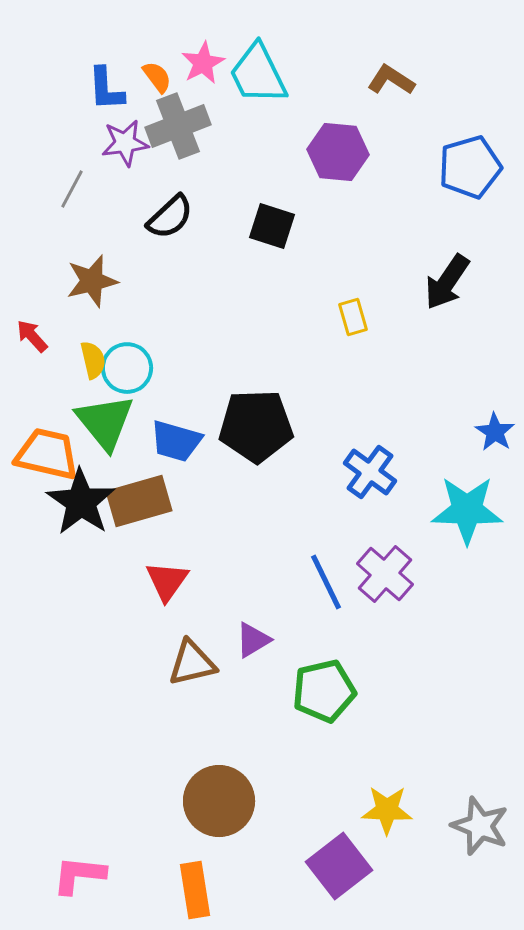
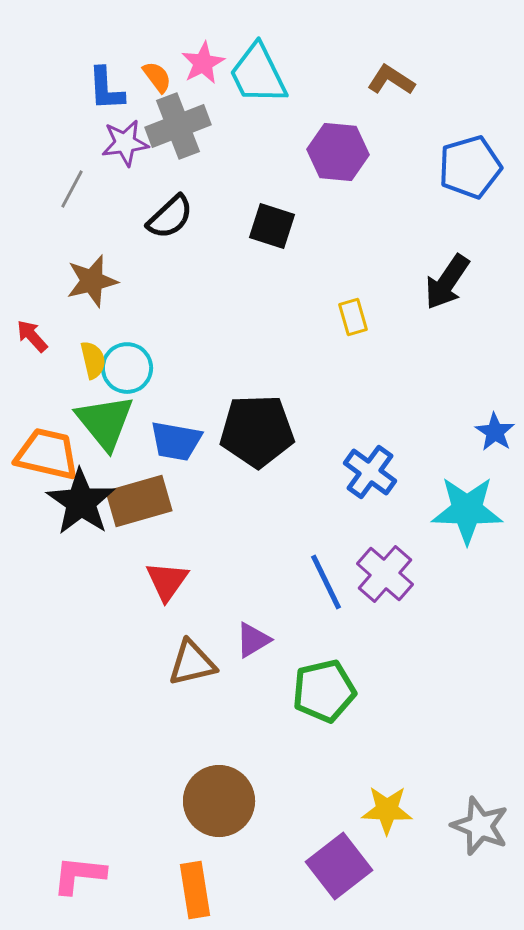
black pentagon: moved 1 px right, 5 px down
blue trapezoid: rotated 6 degrees counterclockwise
